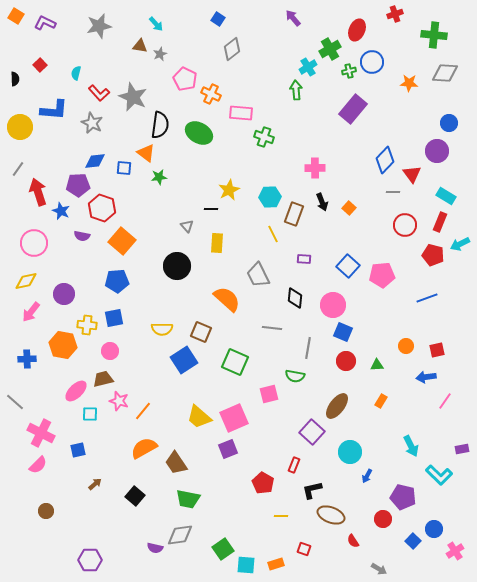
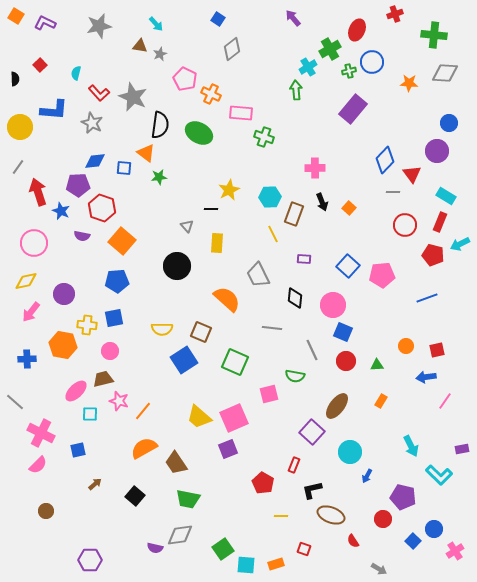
gray line at (18, 169): moved 2 px up
gray line at (308, 348): moved 4 px right, 2 px down; rotated 35 degrees counterclockwise
